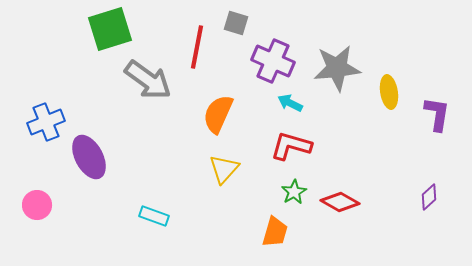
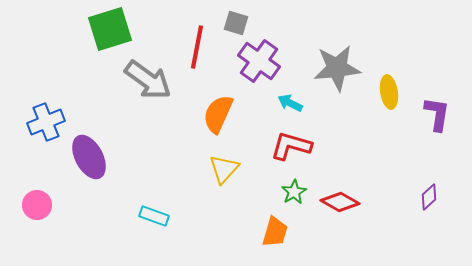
purple cross: moved 14 px left; rotated 12 degrees clockwise
